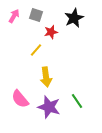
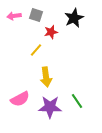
pink arrow: rotated 128 degrees counterclockwise
pink semicircle: rotated 78 degrees counterclockwise
purple star: moved 1 px right; rotated 15 degrees counterclockwise
